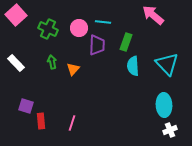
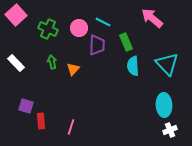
pink arrow: moved 1 px left, 3 px down
cyan line: rotated 21 degrees clockwise
green rectangle: rotated 42 degrees counterclockwise
pink line: moved 1 px left, 4 px down
